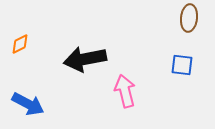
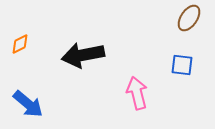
brown ellipse: rotated 28 degrees clockwise
black arrow: moved 2 px left, 4 px up
pink arrow: moved 12 px right, 2 px down
blue arrow: rotated 12 degrees clockwise
